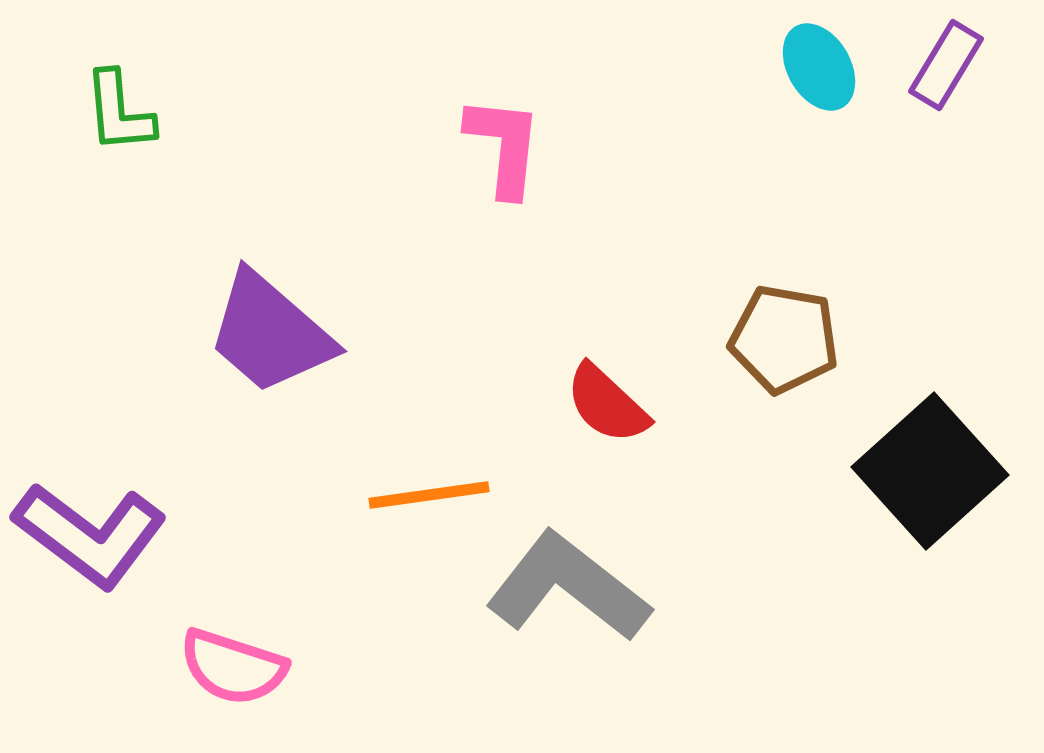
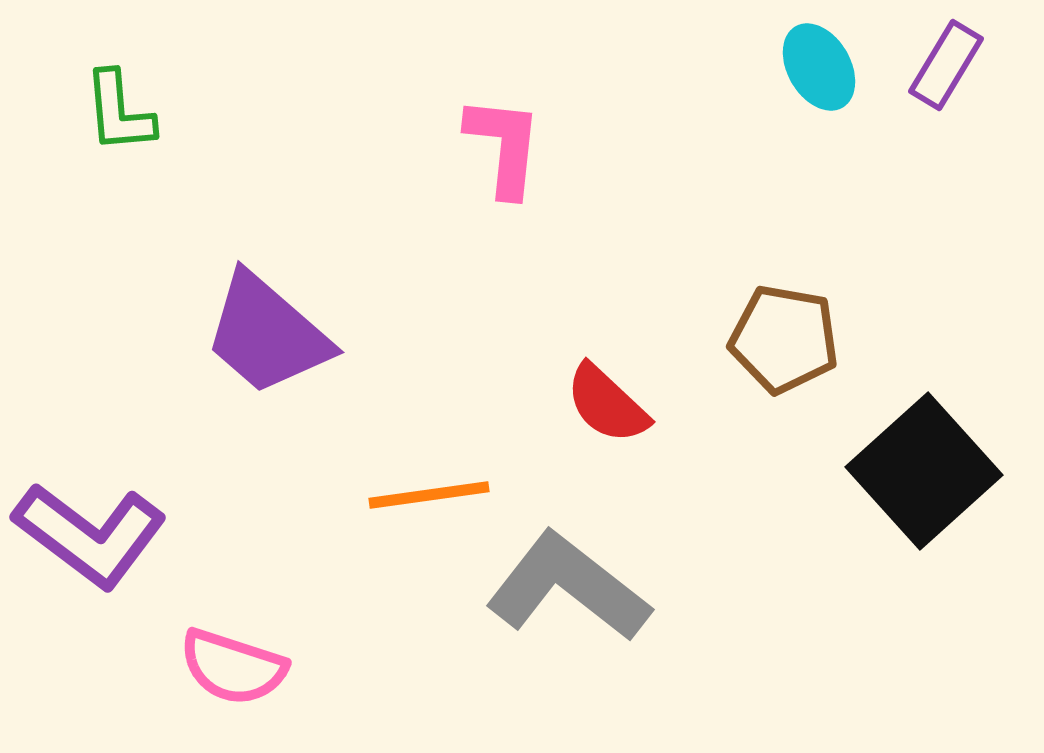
purple trapezoid: moved 3 px left, 1 px down
black square: moved 6 px left
